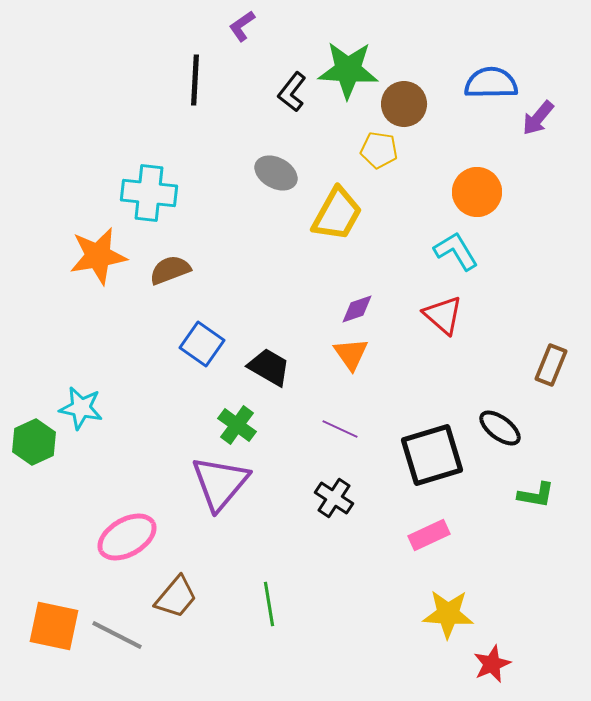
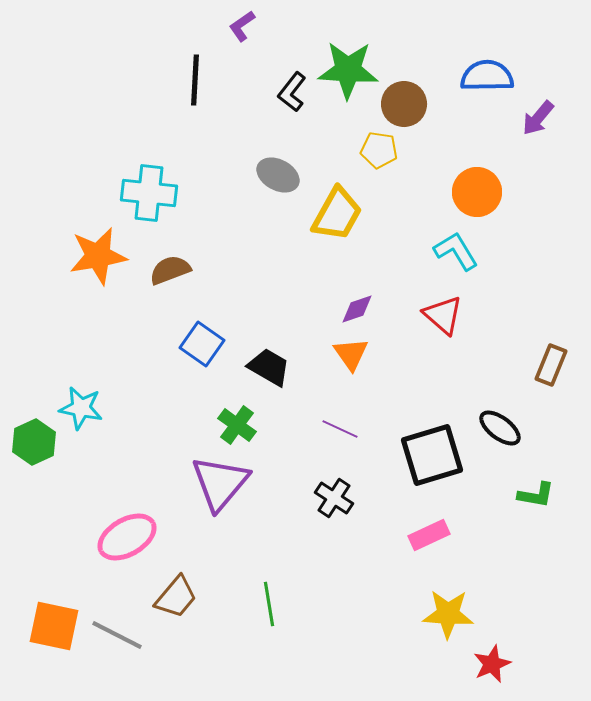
blue semicircle: moved 4 px left, 7 px up
gray ellipse: moved 2 px right, 2 px down
